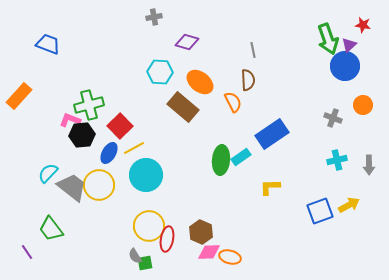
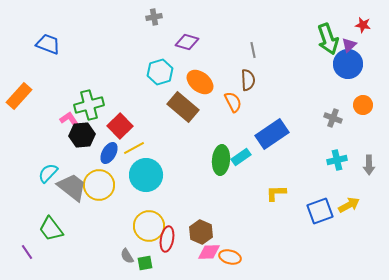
blue circle at (345, 66): moved 3 px right, 2 px up
cyan hexagon at (160, 72): rotated 20 degrees counterclockwise
pink L-shape at (70, 120): rotated 35 degrees clockwise
yellow L-shape at (270, 187): moved 6 px right, 6 px down
gray semicircle at (135, 256): moved 8 px left
